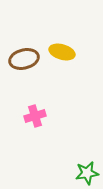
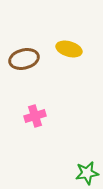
yellow ellipse: moved 7 px right, 3 px up
